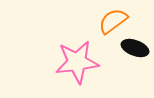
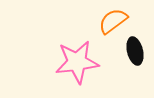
black ellipse: moved 3 px down; rotated 56 degrees clockwise
